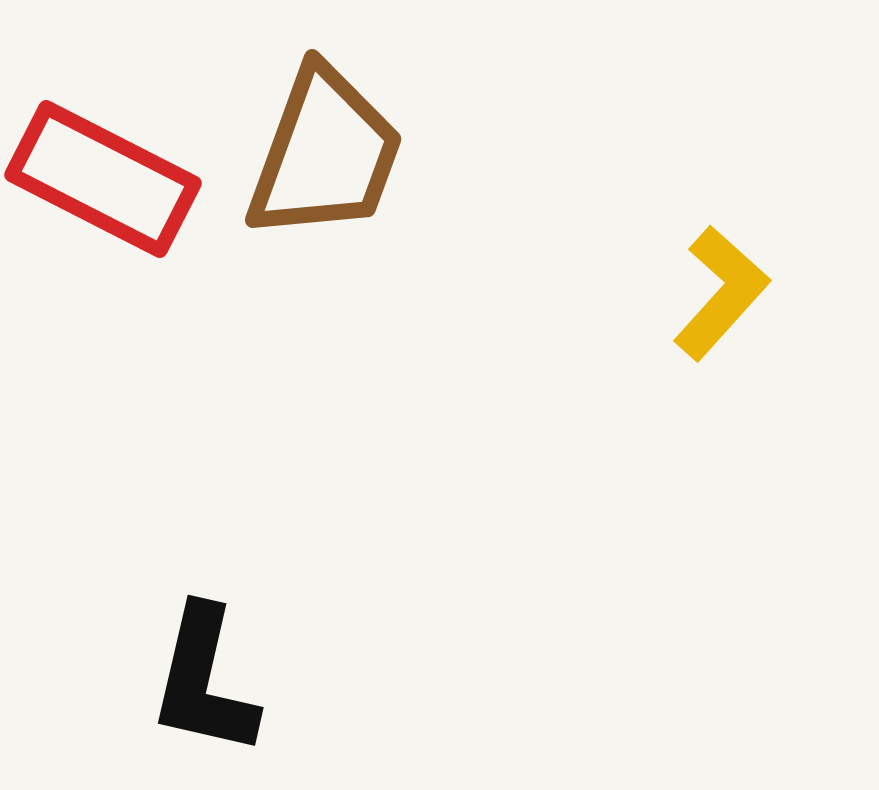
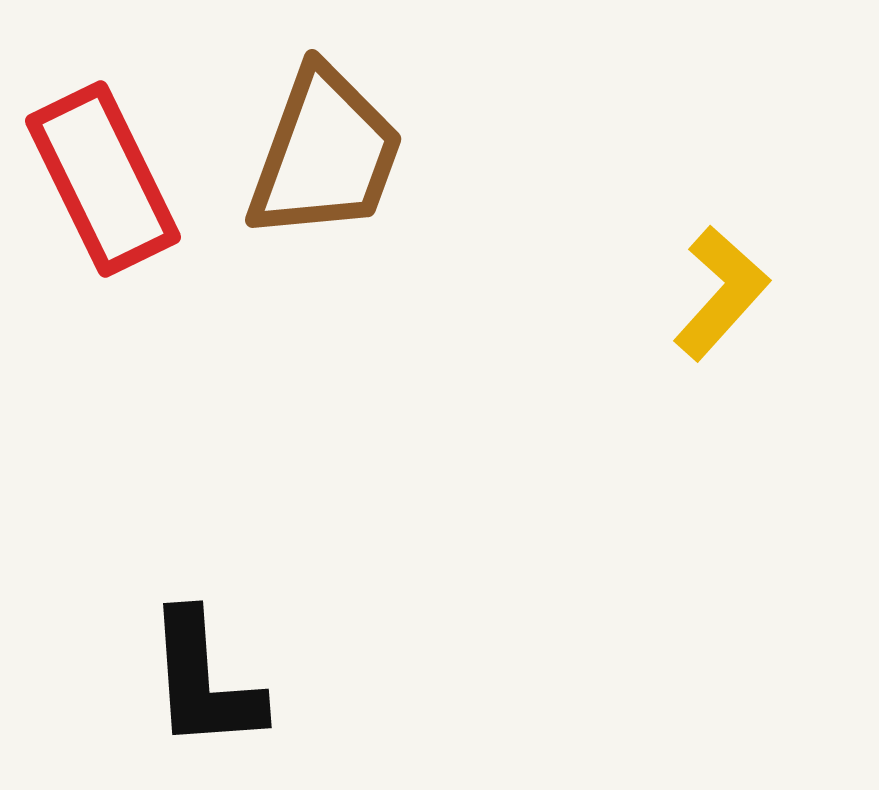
red rectangle: rotated 37 degrees clockwise
black L-shape: rotated 17 degrees counterclockwise
